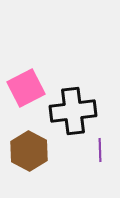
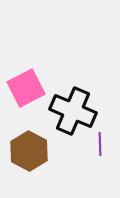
black cross: rotated 30 degrees clockwise
purple line: moved 6 px up
